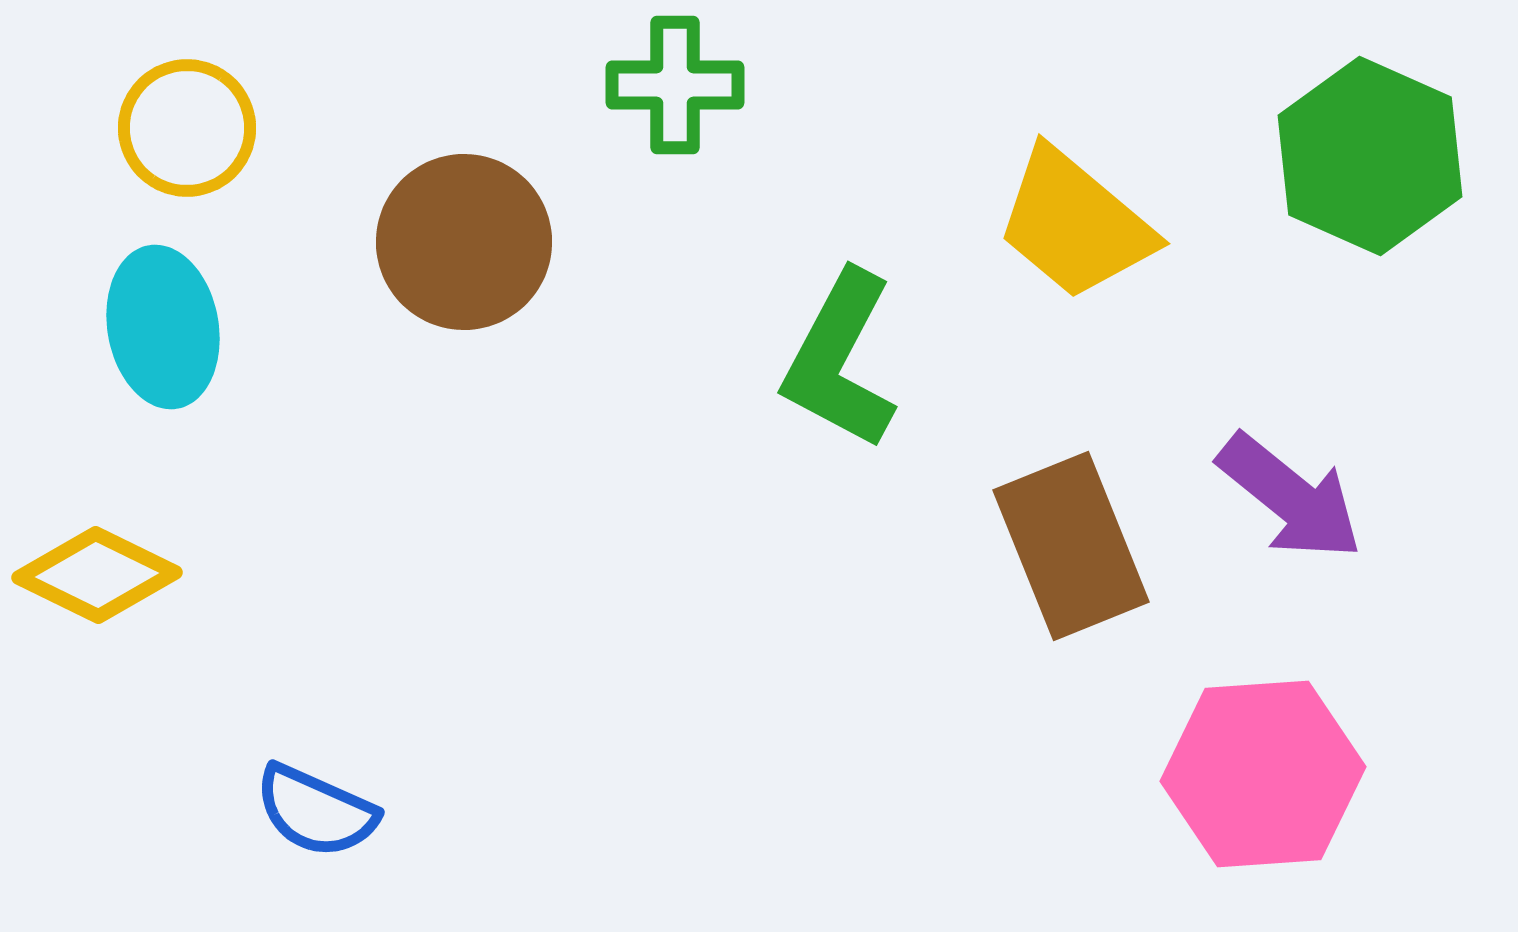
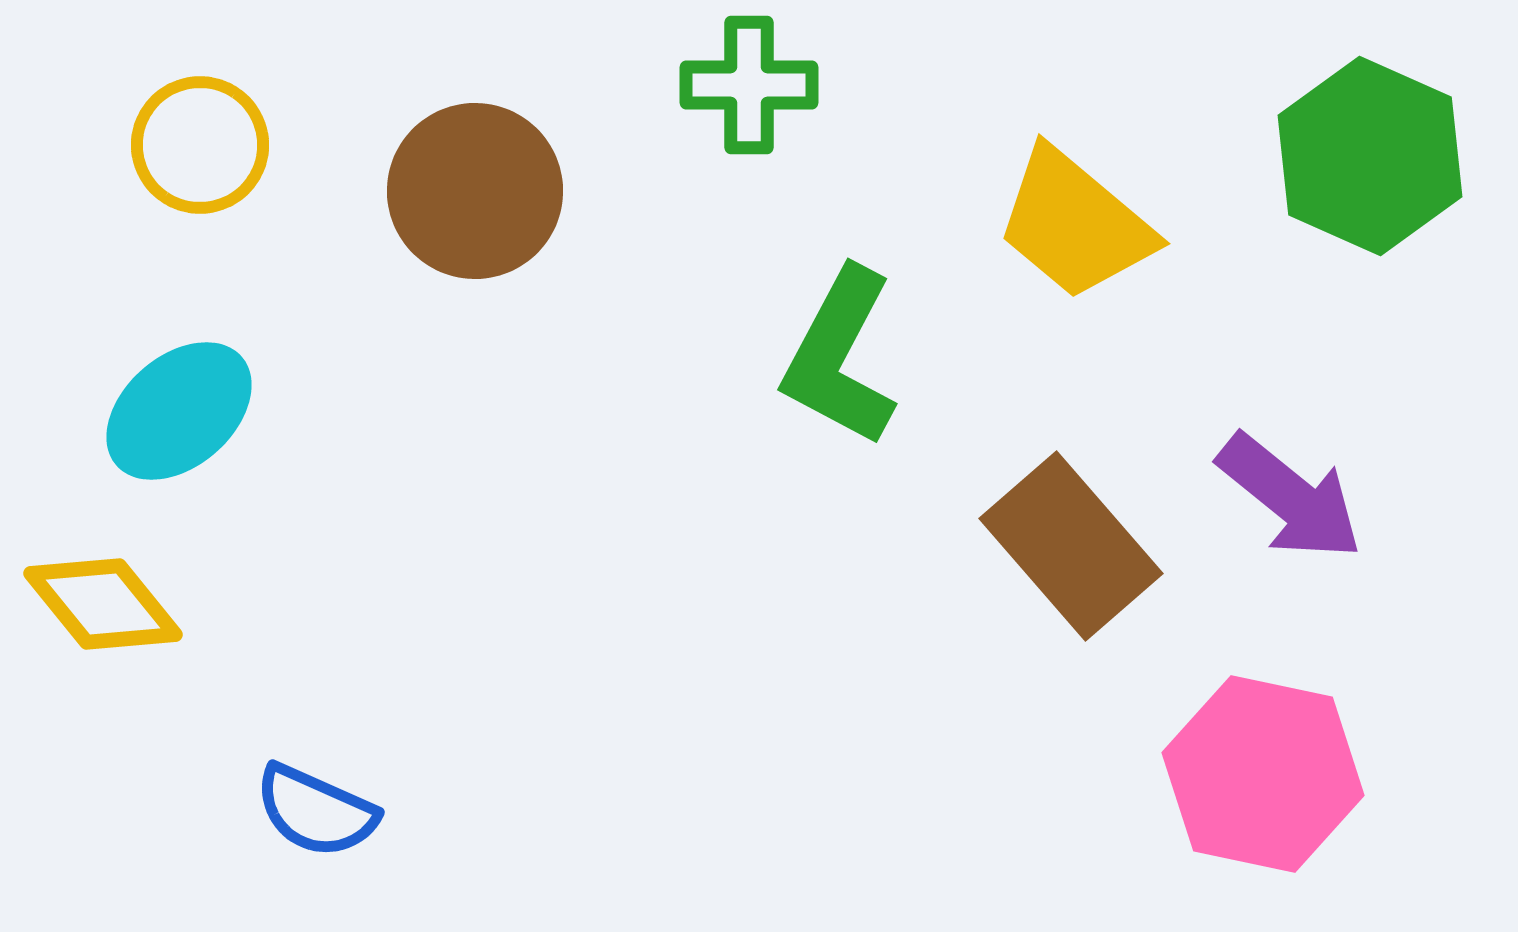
green cross: moved 74 px right
yellow circle: moved 13 px right, 17 px down
brown circle: moved 11 px right, 51 px up
cyan ellipse: moved 16 px right, 84 px down; rotated 59 degrees clockwise
green L-shape: moved 3 px up
brown rectangle: rotated 19 degrees counterclockwise
yellow diamond: moved 6 px right, 29 px down; rotated 25 degrees clockwise
pink hexagon: rotated 16 degrees clockwise
